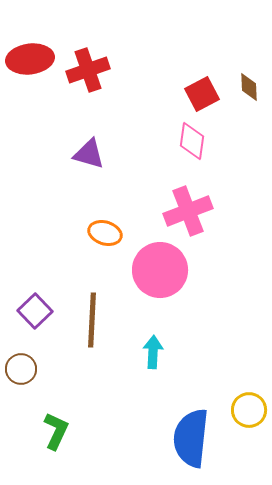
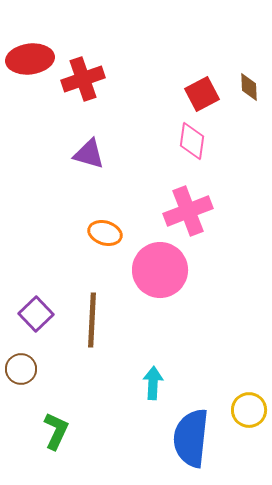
red cross: moved 5 px left, 9 px down
purple square: moved 1 px right, 3 px down
cyan arrow: moved 31 px down
